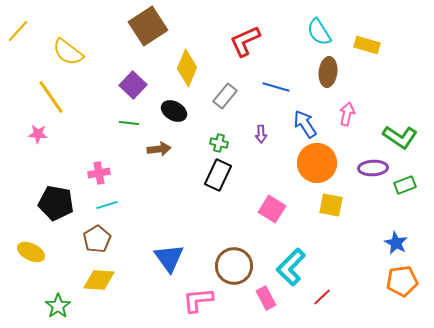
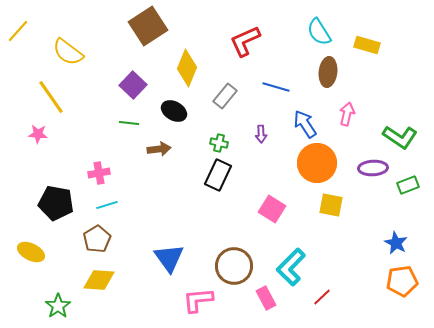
green rectangle at (405, 185): moved 3 px right
